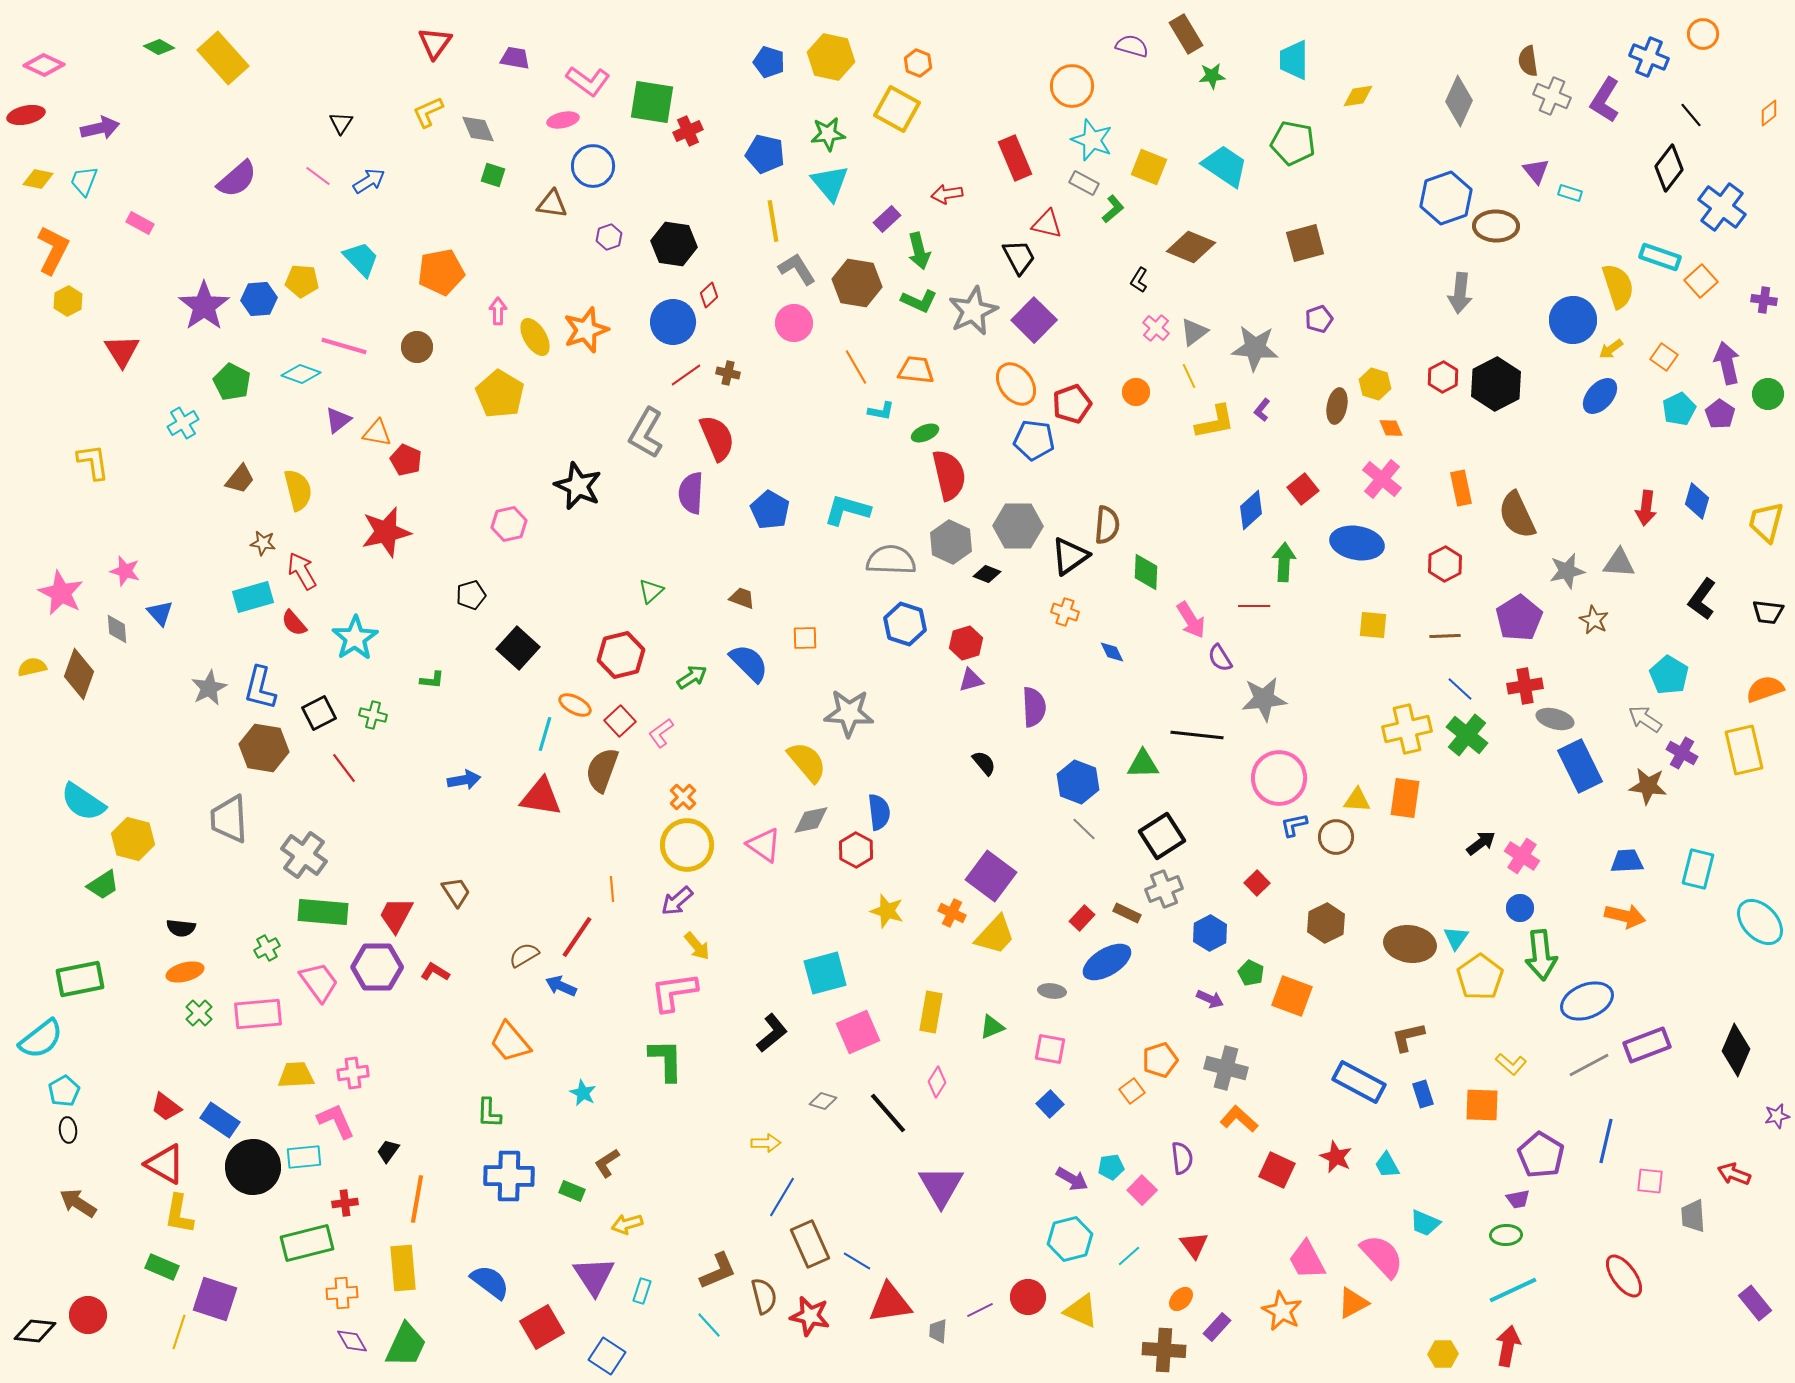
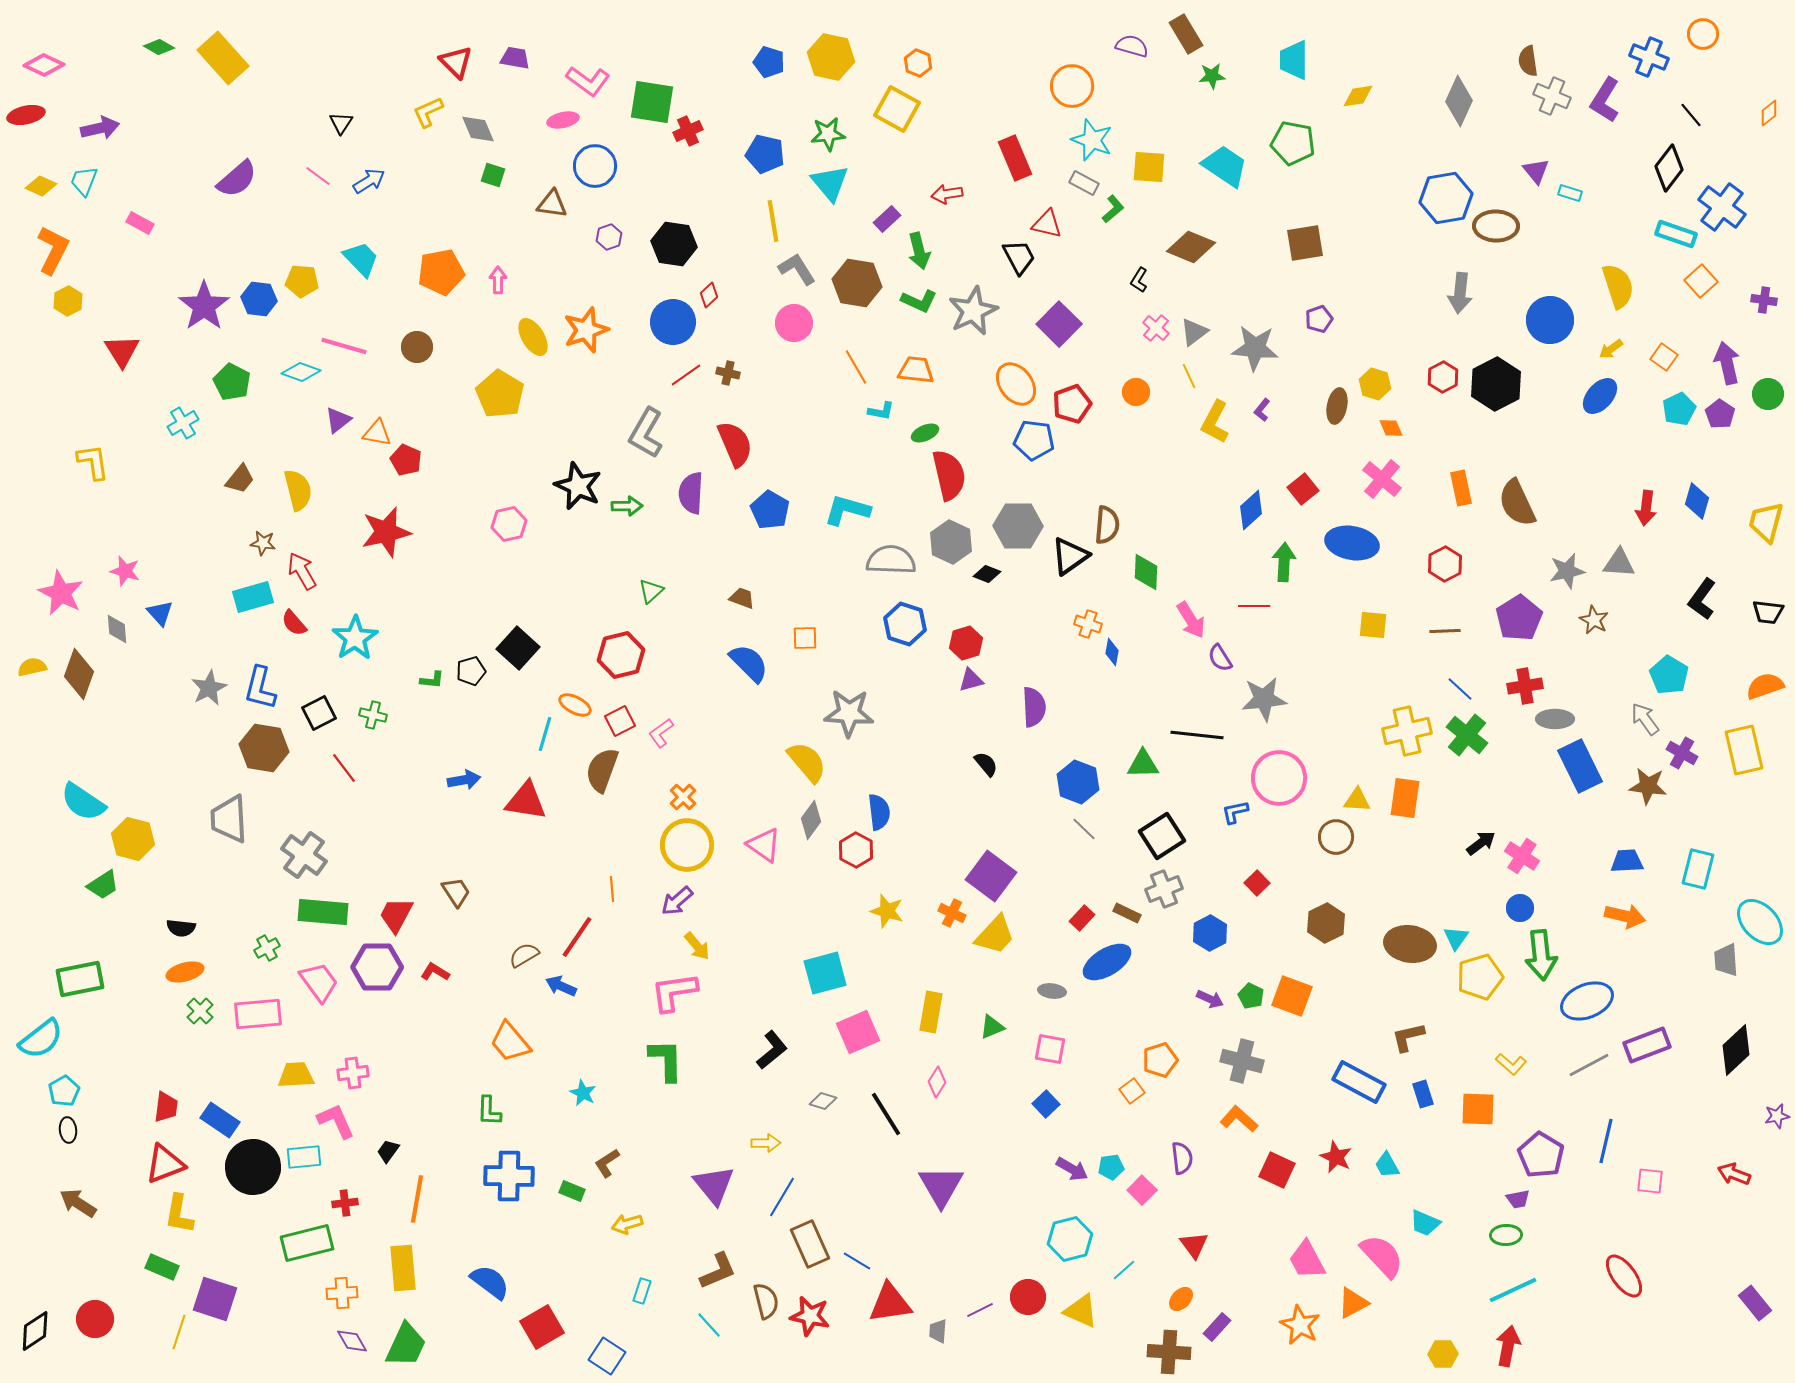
red triangle at (435, 43): moved 21 px right, 19 px down; rotated 21 degrees counterclockwise
blue circle at (593, 166): moved 2 px right
yellow square at (1149, 167): rotated 18 degrees counterclockwise
yellow diamond at (38, 179): moved 3 px right, 7 px down; rotated 12 degrees clockwise
blue hexagon at (1446, 198): rotated 9 degrees clockwise
brown square at (1305, 243): rotated 6 degrees clockwise
cyan rectangle at (1660, 257): moved 16 px right, 23 px up
blue hexagon at (259, 299): rotated 12 degrees clockwise
pink arrow at (498, 311): moved 31 px up
purple square at (1034, 320): moved 25 px right, 4 px down
blue circle at (1573, 320): moved 23 px left
yellow ellipse at (535, 337): moved 2 px left
cyan diamond at (301, 374): moved 2 px up
yellow L-shape at (1215, 422): rotated 129 degrees clockwise
red semicircle at (717, 438): moved 18 px right, 6 px down
brown semicircle at (1517, 515): moved 12 px up
blue ellipse at (1357, 543): moved 5 px left
black pentagon at (471, 595): moved 76 px down
orange cross at (1065, 612): moved 23 px right, 12 px down
brown line at (1445, 636): moved 5 px up
blue diamond at (1112, 652): rotated 36 degrees clockwise
green arrow at (692, 677): moved 65 px left, 171 px up; rotated 32 degrees clockwise
orange semicircle at (1765, 689): moved 3 px up
gray ellipse at (1555, 719): rotated 15 degrees counterclockwise
gray arrow at (1645, 719): rotated 20 degrees clockwise
red square at (620, 721): rotated 16 degrees clockwise
yellow cross at (1407, 729): moved 2 px down
black semicircle at (984, 763): moved 2 px right, 1 px down
red triangle at (541, 797): moved 15 px left, 4 px down
gray diamond at (811, 820): rotated 42 degrees counterclockwise
blue L-shape at (1294, 825): moved 59 px left, 13 px up
green pentagon at (1251, 973): moved 23 px down
yellow pentagon at (1480, 977): rotated 18 degrees clockwise
green cross at (199, 1013): moved 1 px right, 2 px up
black L-shape at (772, 1033): moved 17 px down
black diamond at (1736, 1050): rotated 24 degrees clockwise
gray cross at (1226, 1068): moved 16 px right, 7 px up
blue square at (1050, 1104): moved 4 px left
orange square at (1482, 1105): moved 4 px left, 4 px down
red trapezoid at (166, 1107): rotated 120 degrees counterclockwise
green L-shape at (489, 1113): moved 2 px up
black line at (888, 1113): moved 2 px left, 1 px down; rotated 9 degrees clockwise
red triangle at (165, 1164): rotated 51 degrees counterclockwise
purple arrow at (1072, 1179): moved 10 px up
gray trapezoid at (1693, 1216): moved 33 px right, 256 px up
cyan line at (1129, 1256): moved 5 px left, 14 px down
purple triangle at (594, 1276): moved 120 px right, 91 px up; rotated 6 degrees counterclockwise
brown semicircle at (764, 1296): moved 2 px right, 5 px down
orange star at (1282, 1311): moved 18 px right, 14 px down
red circle at (88, 1315): moved 7 px right, 4 px down
black diamond at (35, 1331): rotated 39 degrees counterclockwise
brown cross at (1164, 1350): moved 5 px right, 2 px down
